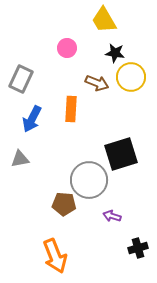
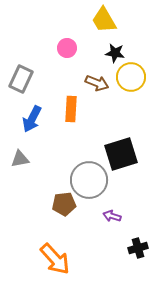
brown pentagon: rotated 10 degrees counterclockwise
orange arrow: moved 3 px down; rotated 20 degrees counterclockwise
